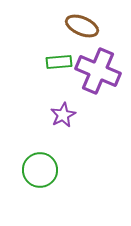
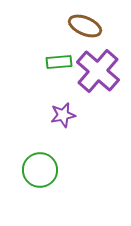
brown ellipse: moved 3 px right
purple cross: rotated 18 degrees clockwise
purple star: rotated 15 degrees clockwise
